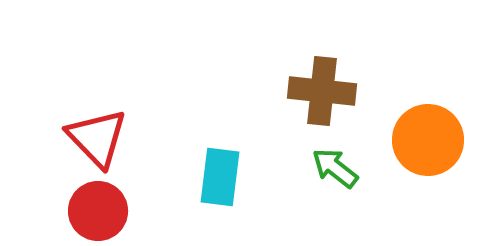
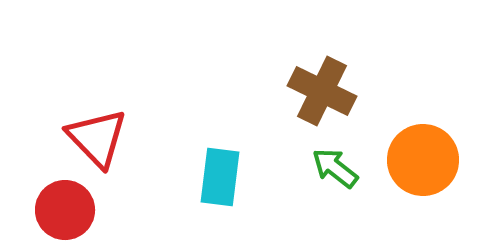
brown cross: rotated 20 degrees clockwise
orange circle: moved 5 px left, 20 px down
red circle: moved 33 px left, 1 px up
